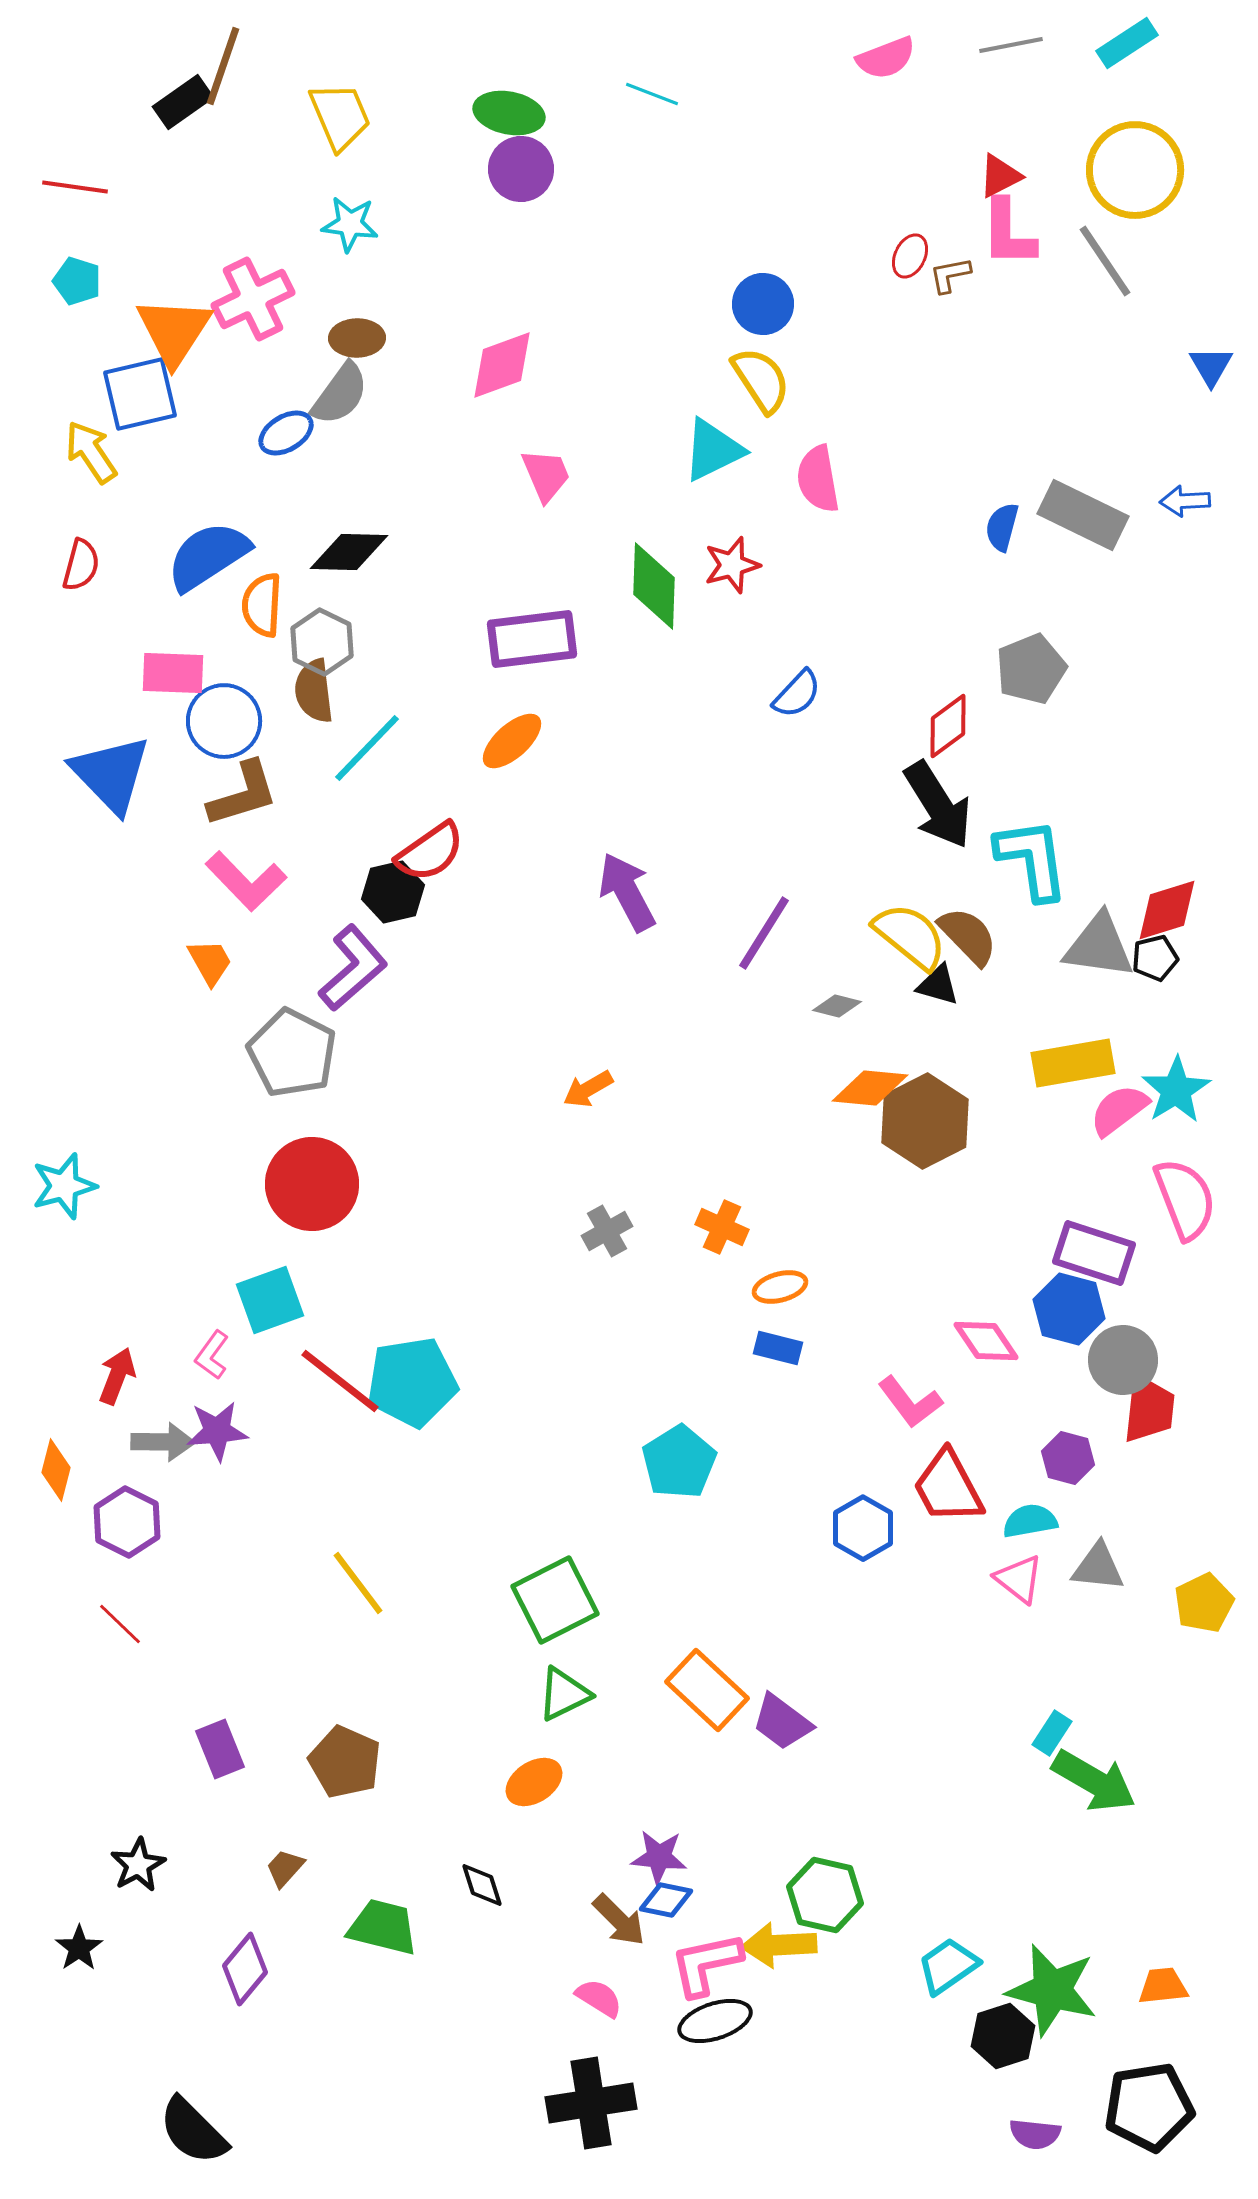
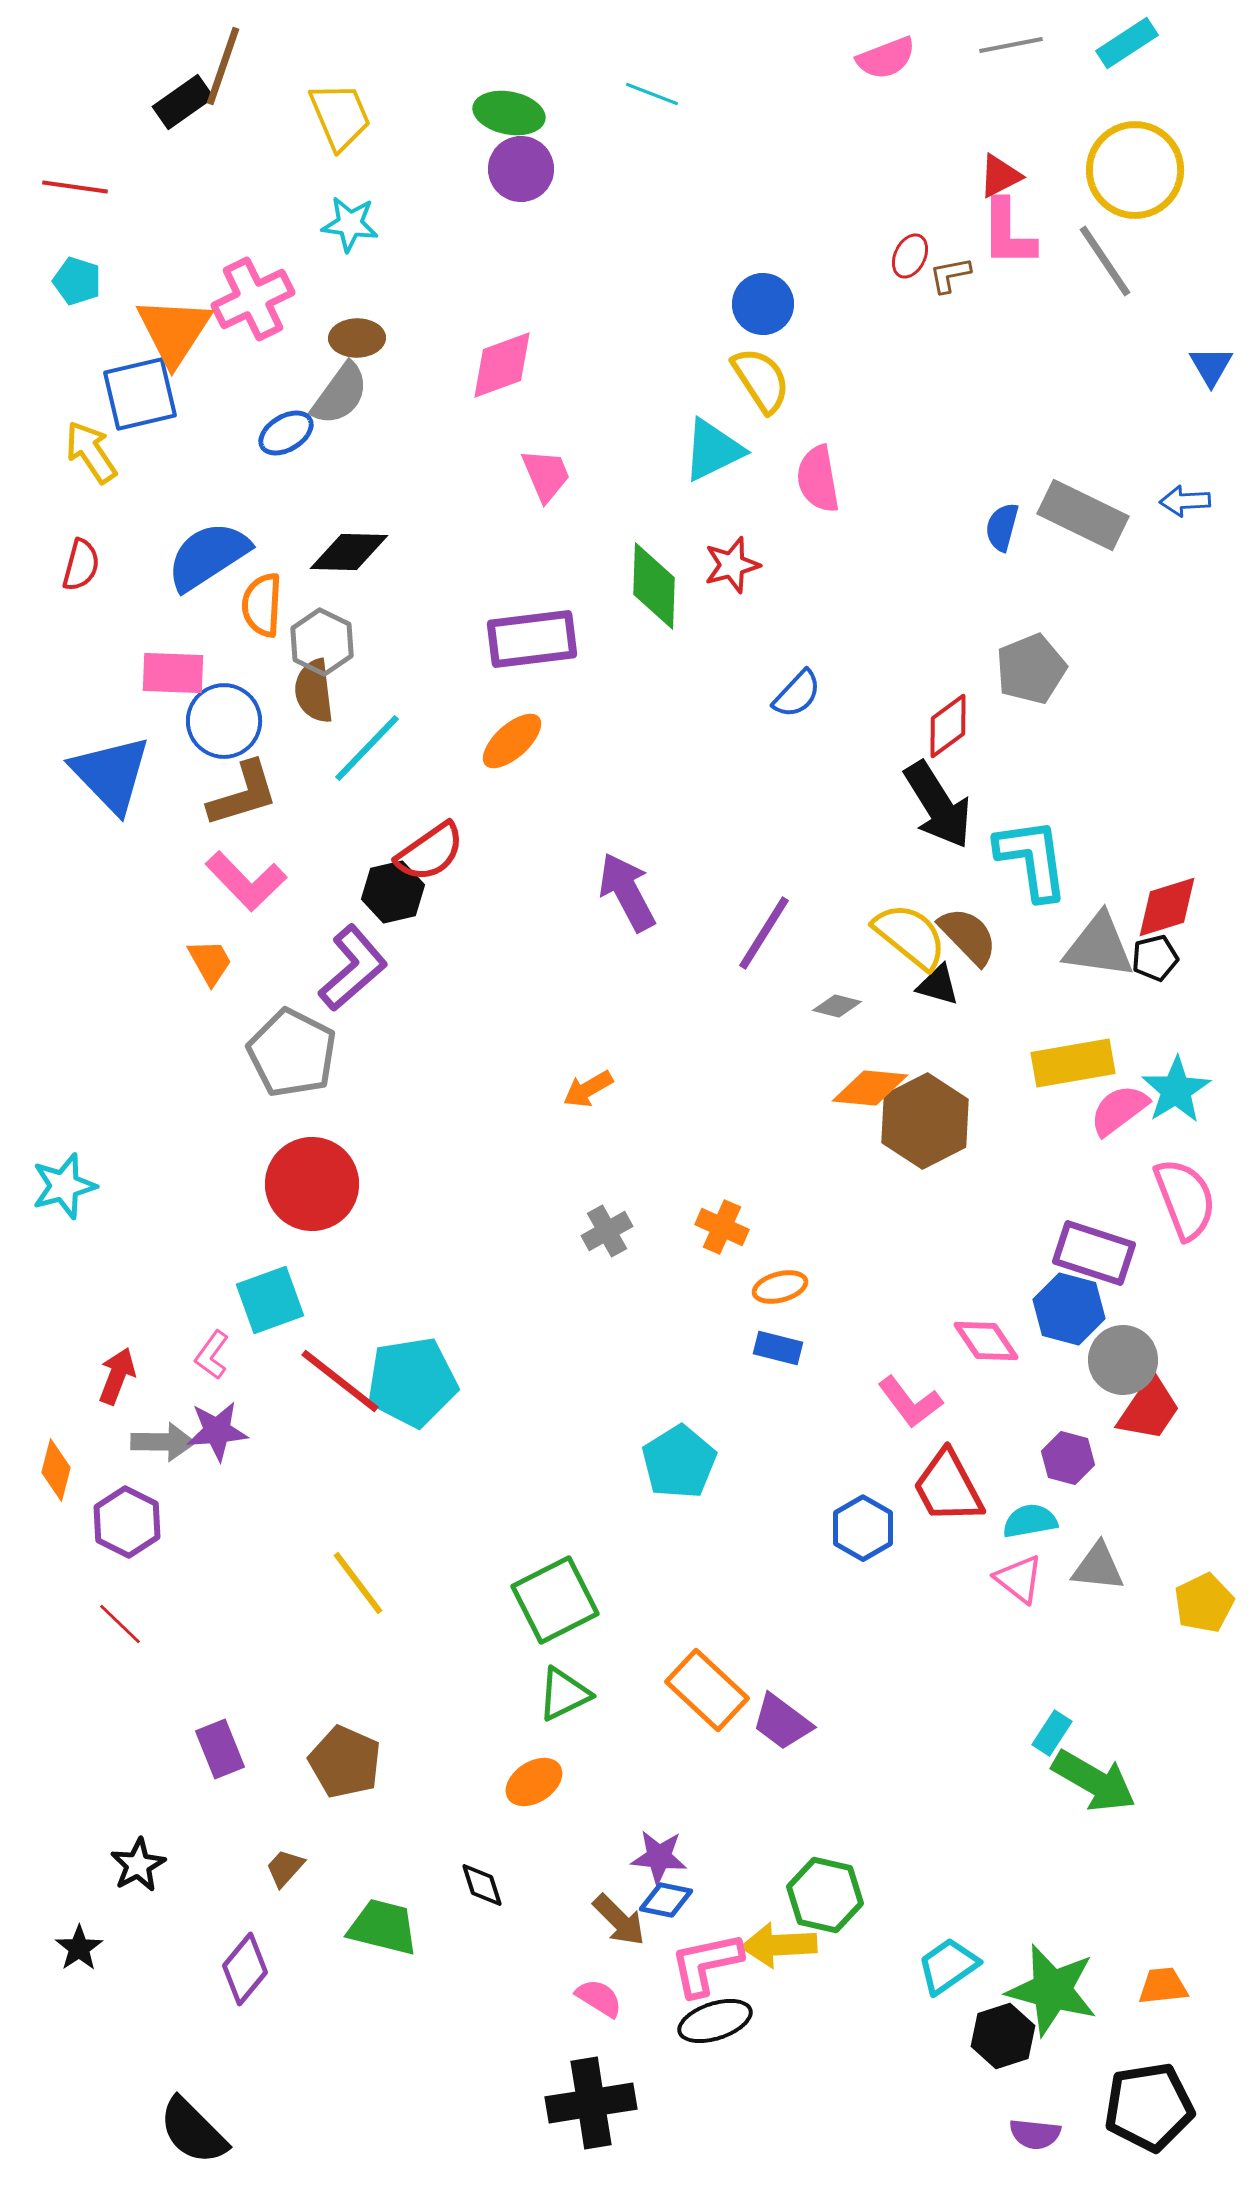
red diamond at (1167, 910): moved 3 px up
red trapezoid at (1149, 1409): rotated 28 degrees clockwise
